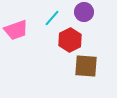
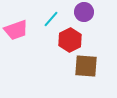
cyan line: moved 1 px left, 1 px down
